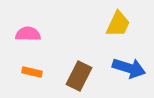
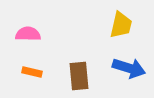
yellow trapezoid: moved 3 px right, 1 px down; rotated 12 degrees counterclockwise
brown rectangle: rotated 32 degrees counterclockwise
